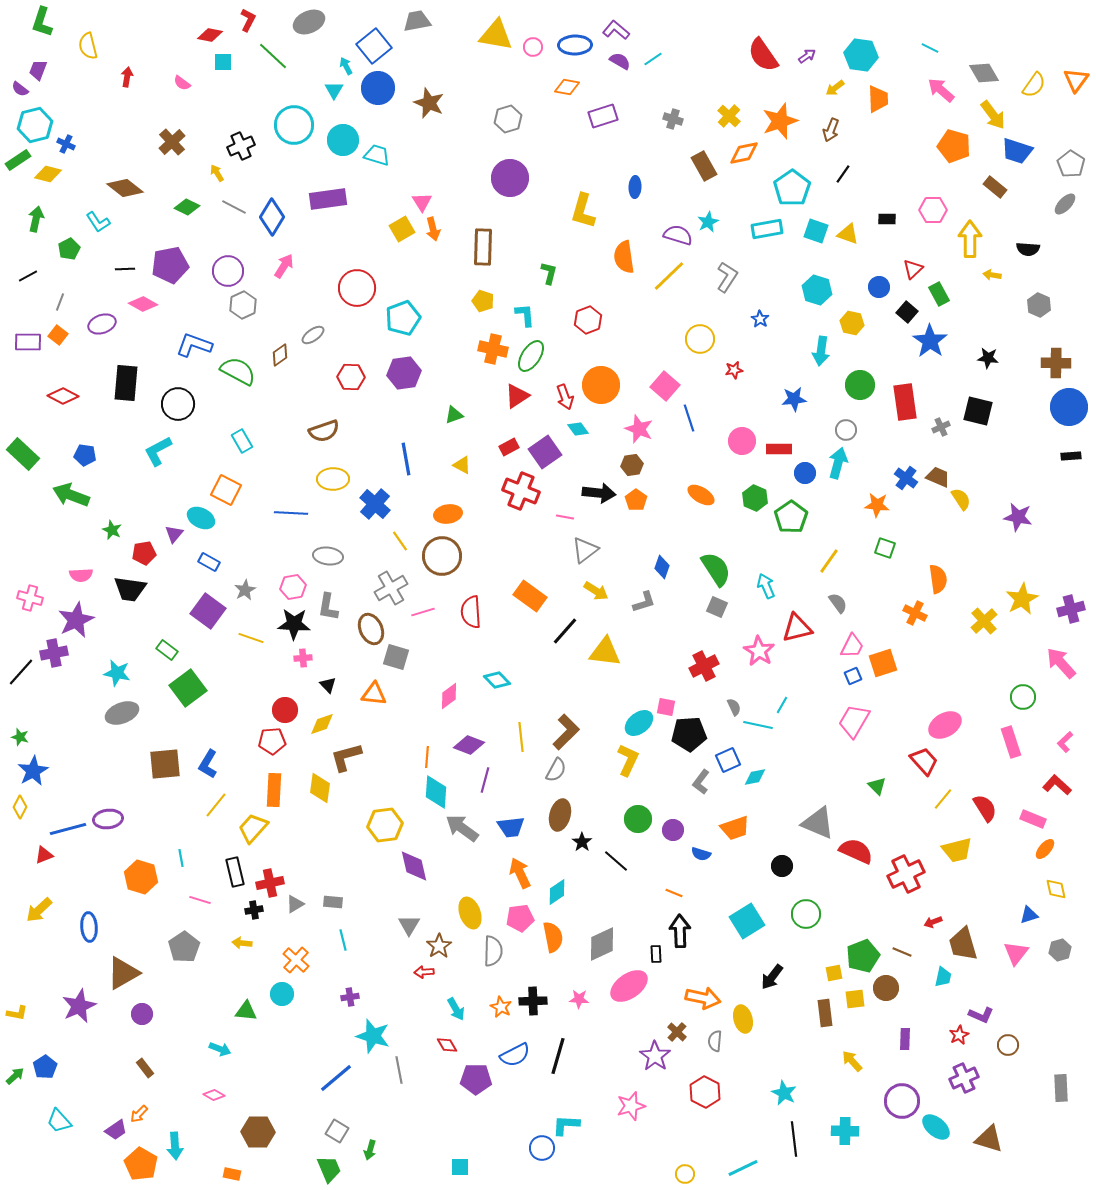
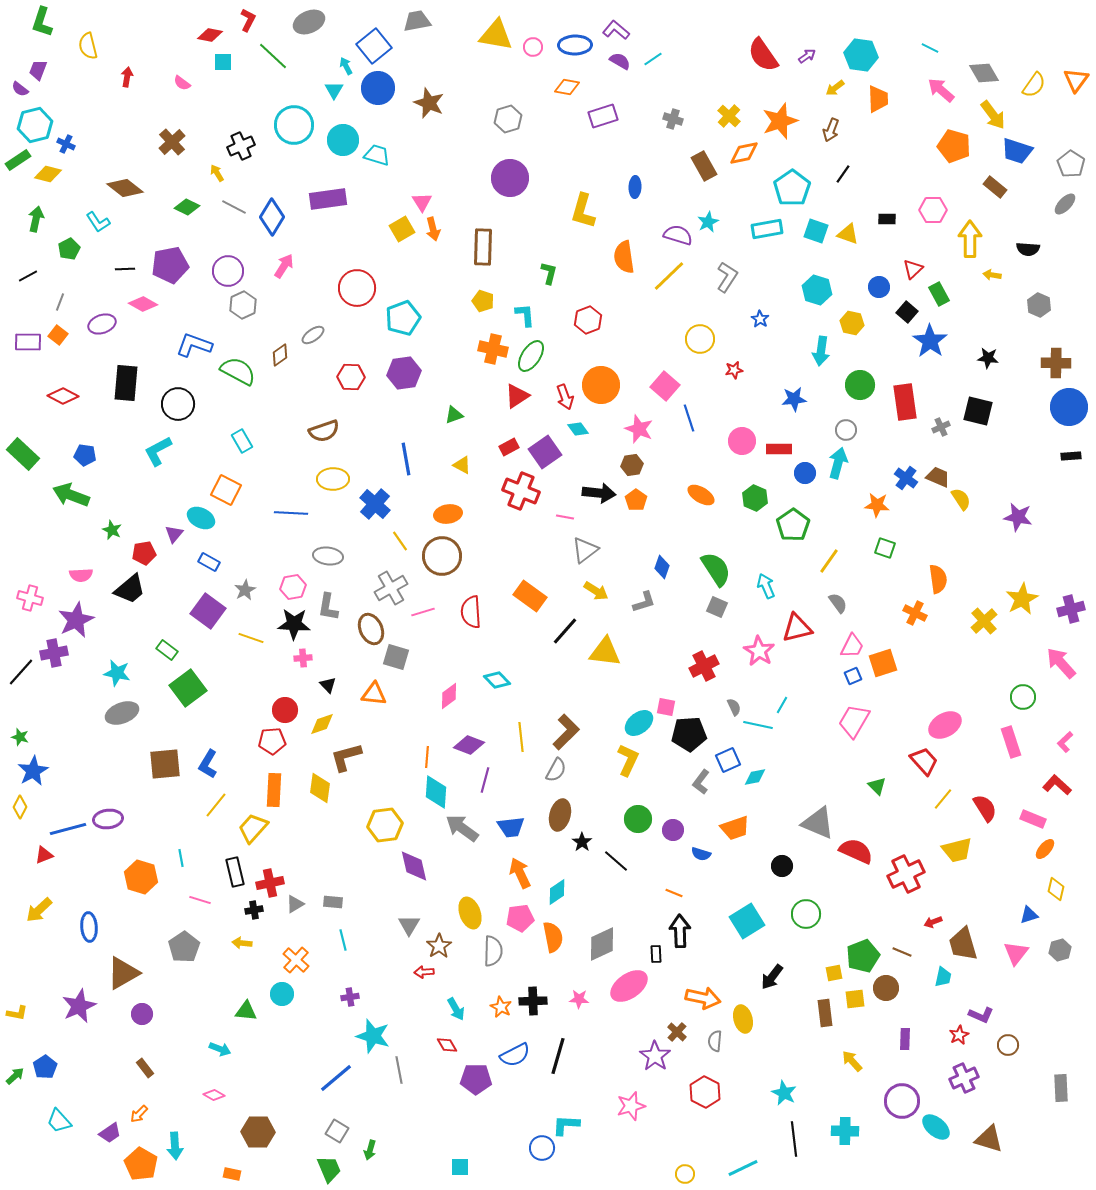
green pentagon at (791, 517): moved 2 px right, 8 px down
black trapezoid at (130, 589): rotated 48 degrees counterclockwise
yellow diamond at (1056, 889): rotated 25 degrees clockwise
purple trapezoid at (116, 1130): moved 6 px left, 3 px down
